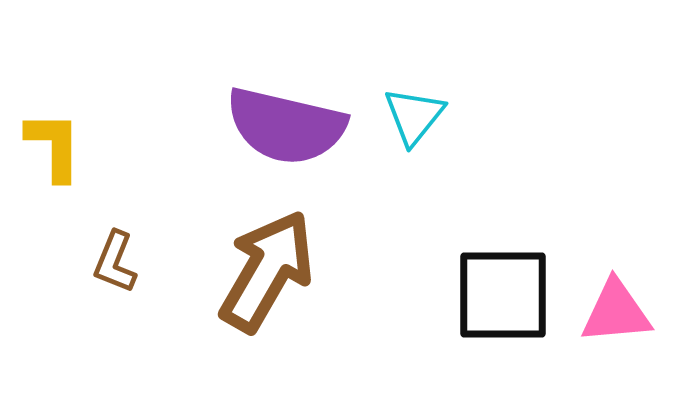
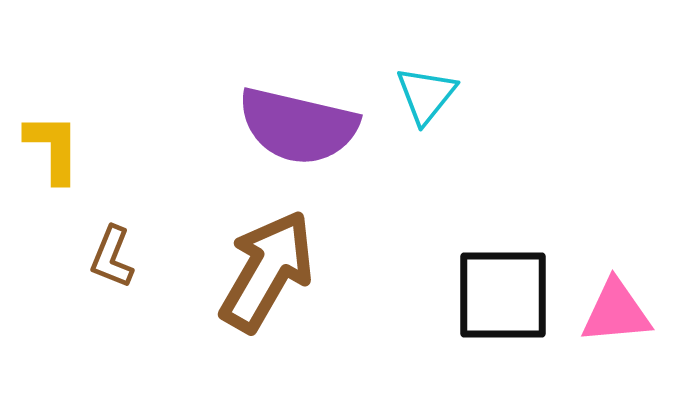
cyan triangle: moved 12 px right, 21 px up
purple semicircle: moved 12 px right
yellow L-shape: moved 1 px left, 2 px down
brown L-shape: moved 3 px left, 5 px up
